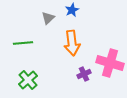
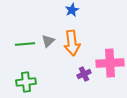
gray triangle: moved 23 px down
green line: moved 2 px right, 1 px down
pink cross: rotated 20 degrees counterclockwise
green cross: moved 2 px left, 2 px down; rotated 36 degrees clockwise
